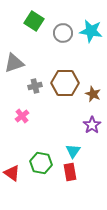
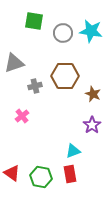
green square: rotated 24 degrees counterclockwise
brown hexagon: moved 7 px up
cyan triangle: rotated 35 degrees clockwise
green hexagon: moved 14 px down
red rectangle: moved 2 px down
